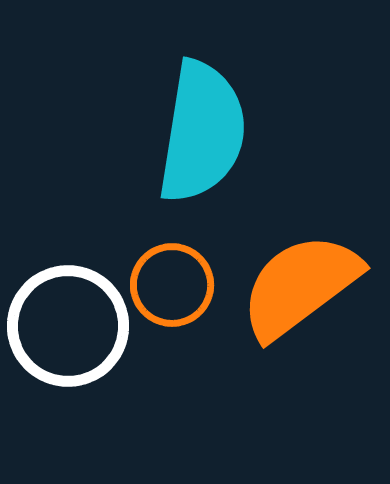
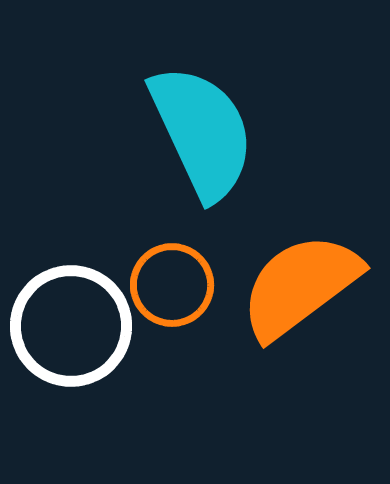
cyan semicircle: rotated 34 degrees counterclockwise
white circle: moved 3 px right
